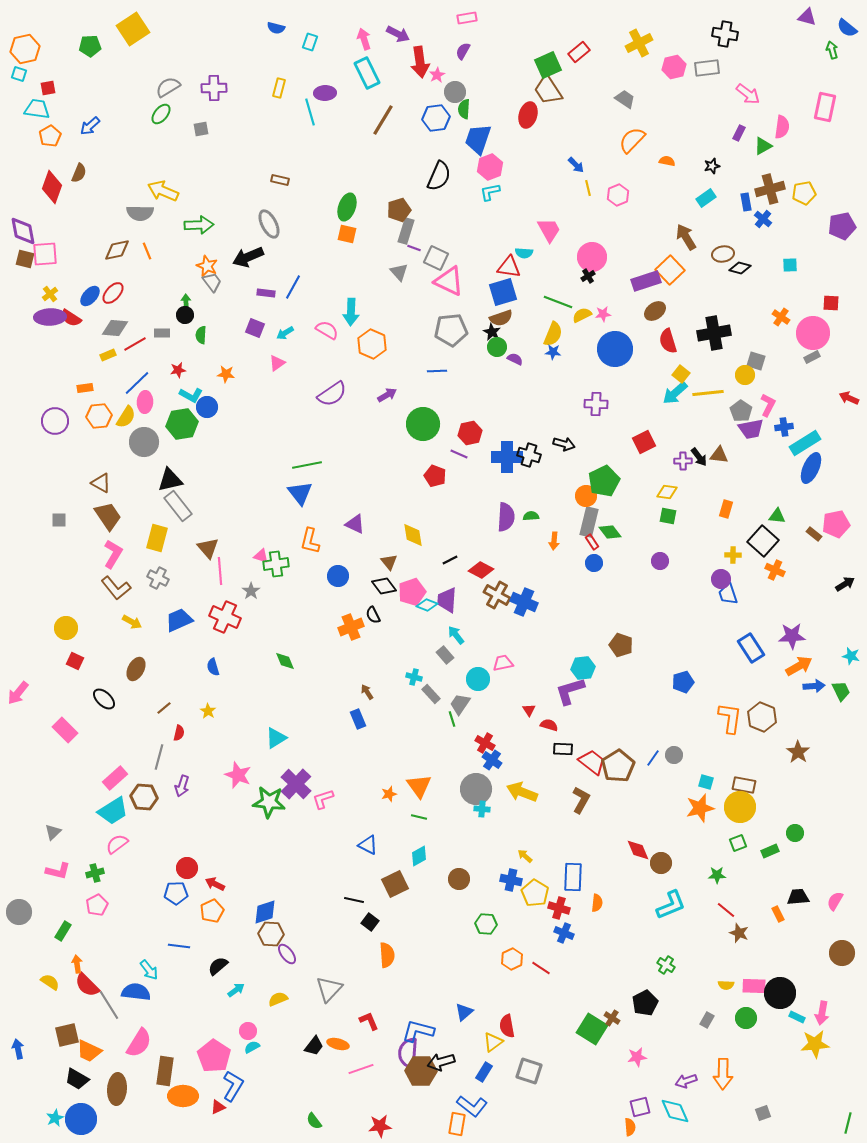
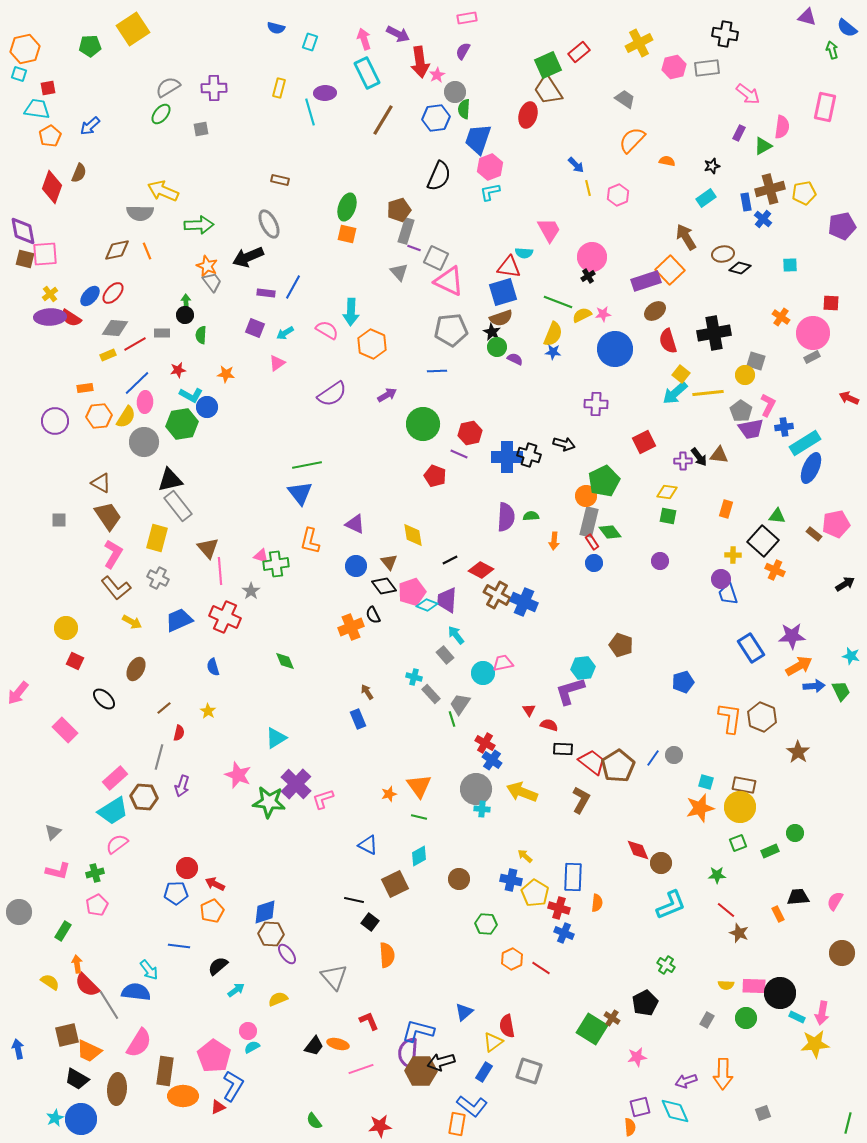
blue circle at (338, 576): moved 18 px right, 10 px up
cyan circle at (478, 679): moved 5 px right, 6 px up
gray triangle at (329, 989): moved 5 px right, 12 px up; rotated 24 degrees counterclockwise
